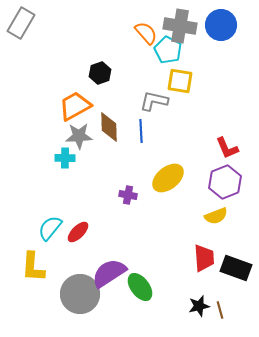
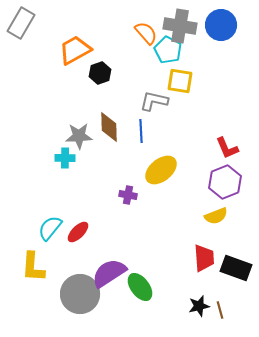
orange trapezoid: moved 56 px up
yellow ellipse: moved 7 px left, 8 px up
